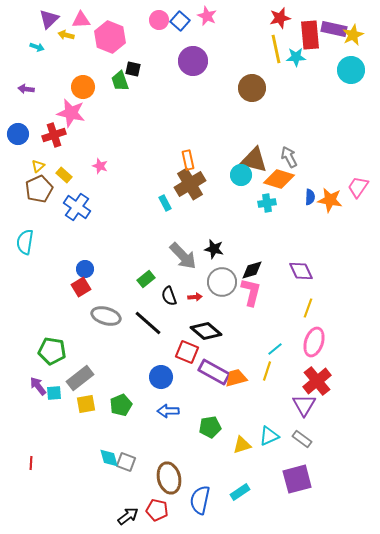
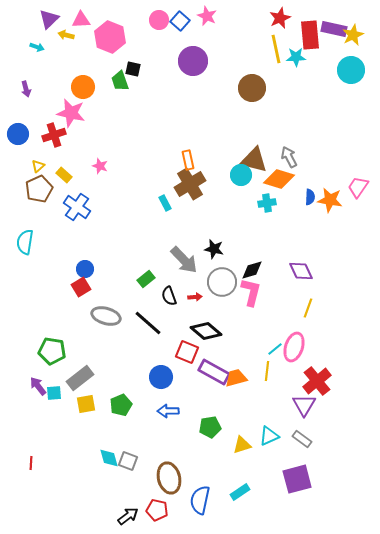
red star at (280, 18): rotated 10 degrees counterclockwise
purple arrow at (26, 89): rotated 112 degrees counterclockwise
gray arrow at (183, 256): moved 1 px right, 4 px down
pink ellipse at (314, 342): moved 20 px left, 5 px down
yellow line at (267, 371): rotated 12 degrees counterclockwise
gray square at (126, 462): moved 2 px right, 1 px up
